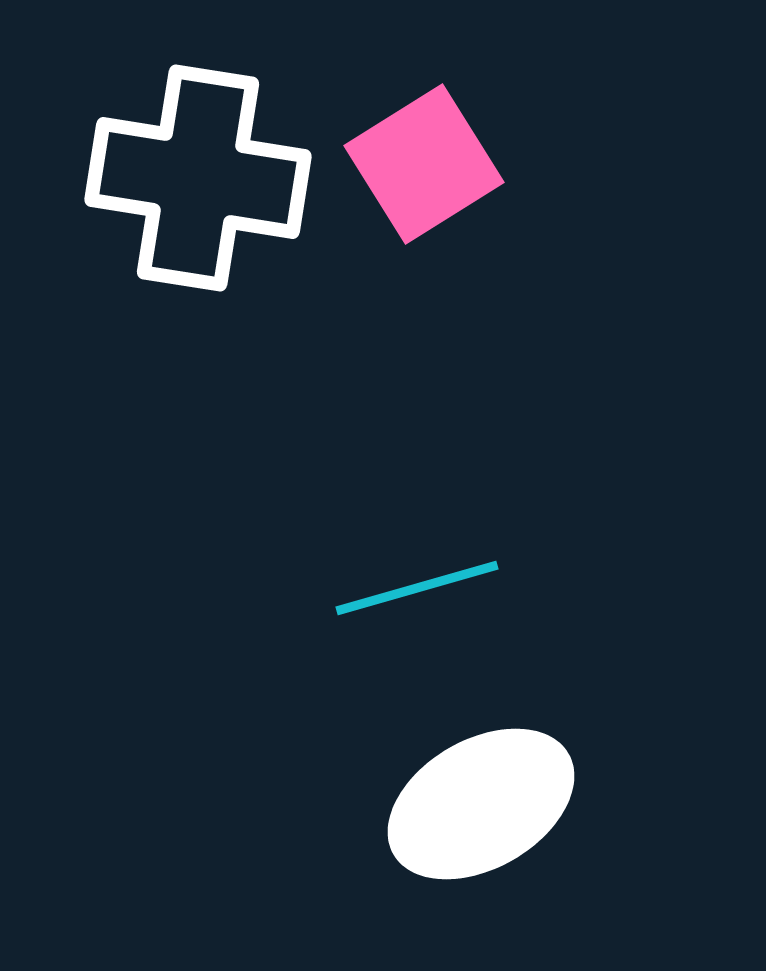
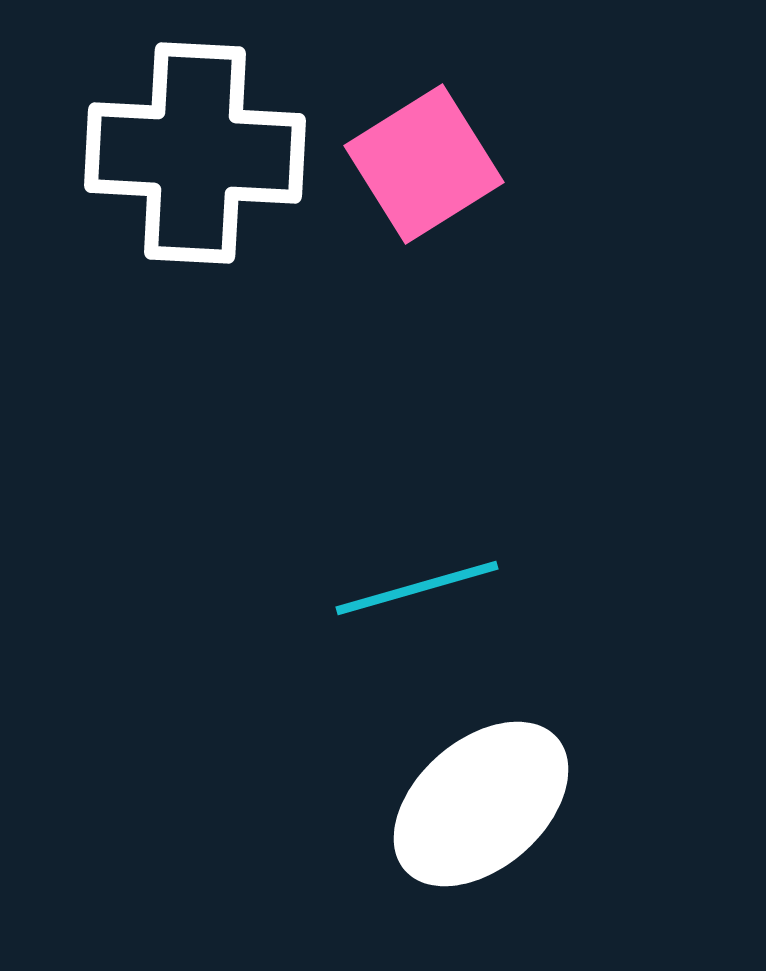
white cross: moved 3 px left, 25 px up; rotated 6 degrees counterclockwise
white ellipse: rotated 11 degrees counterclockwise
